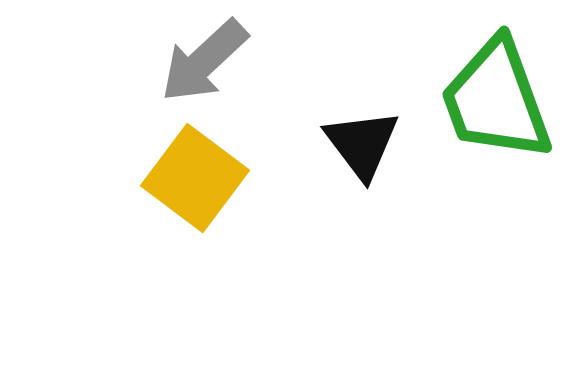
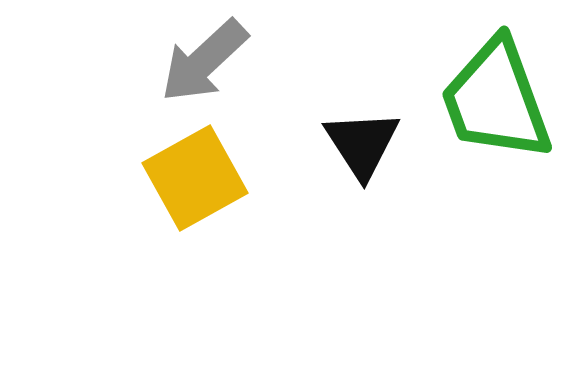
black triangle: rotated 4 degrees clockwise
yellow square: rotated 24 degrees clockwise
